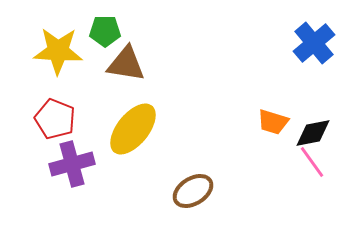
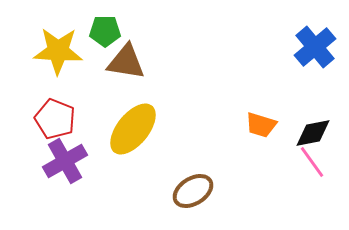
blue cross: moved 1 px right, 4 px down
brown triangle: moved 2 px up
orange trapezoid: moved 12 px left, 3 px down
purple cross: moved 7 px left, 3 px up; rotated 15 degrees counterclockwise
